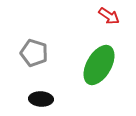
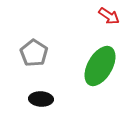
gray pentagon: rotated 16 degrees clockwise
green ellipse: moved 1 px right, 1 px down
